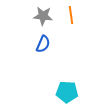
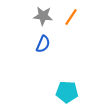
orange line: moved 2 px down; rotated 42 degrees clockwise
